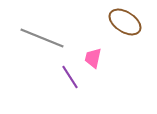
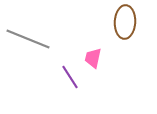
brown ellipse: rotated 60 degrees clockwise
gray line: moved 14 px left, 1 px down
